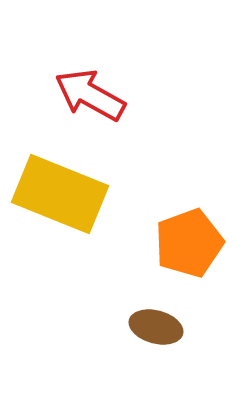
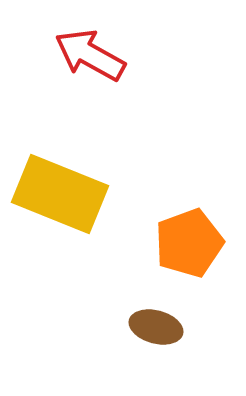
red arrow: moved 40 px up
